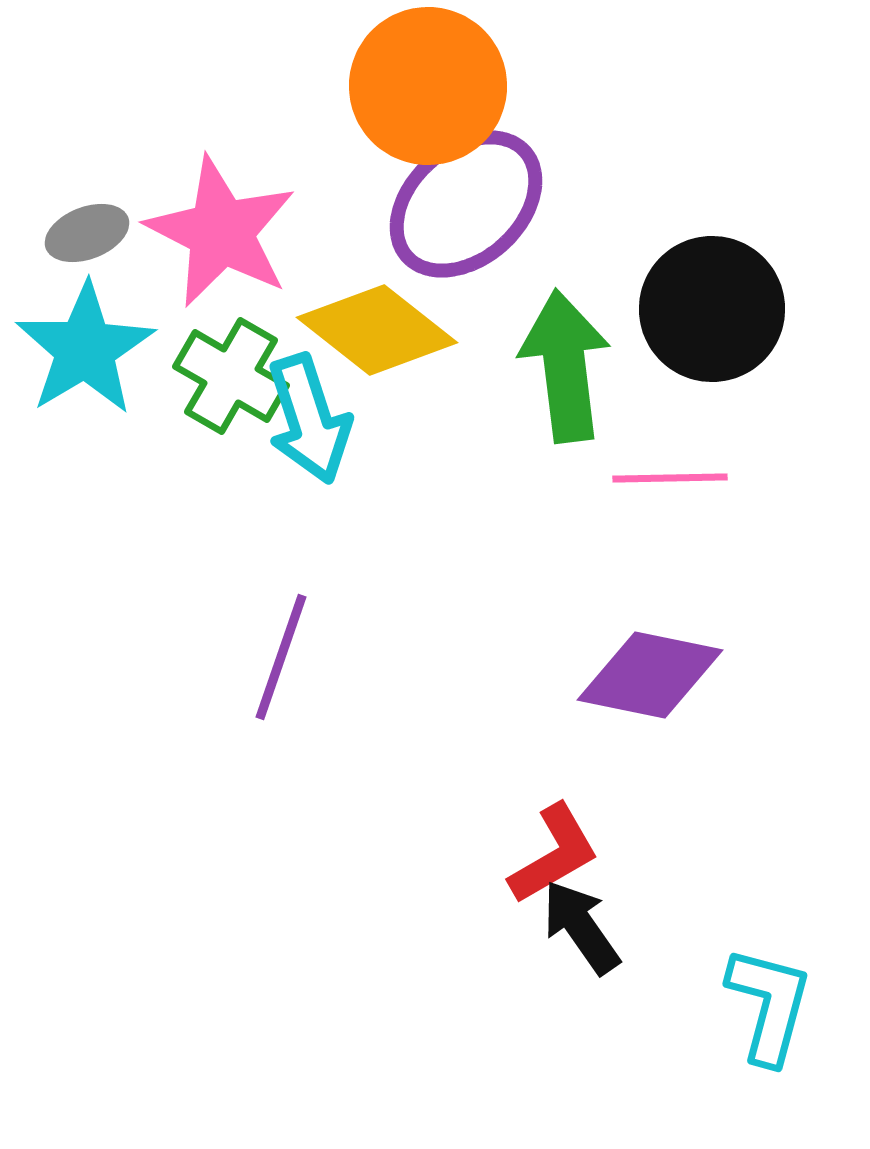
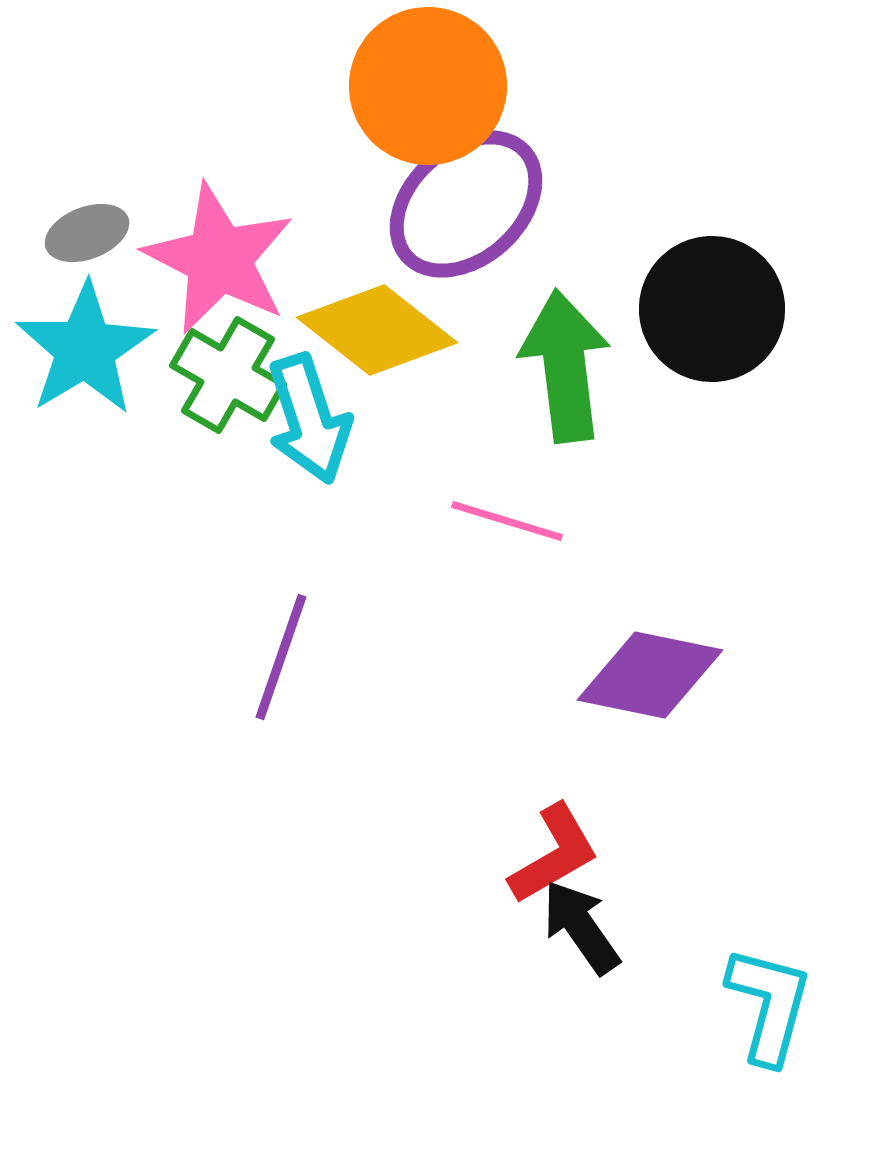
pink star: moved 2 px left, 27 px down
green cross: moved 3 px left, 1 px up
pink line: moved 163 px left, 43 px down; rotated 18 degrees clockwise
